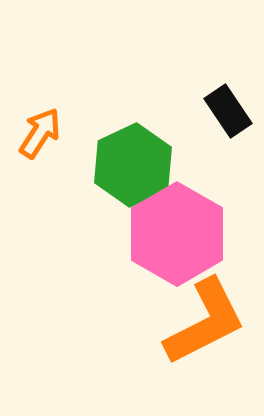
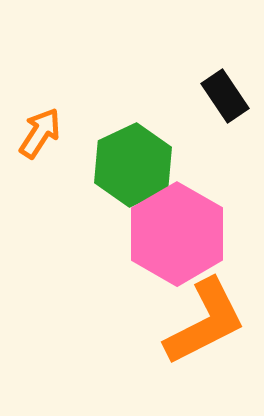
black rectangle: moved 3 px left, 15 px up
